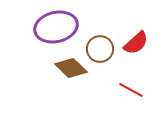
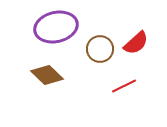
brown diamond: moved 24 px left, 7 px down
red line: moved 7 px left, 4 px up; rotated 55 degrees counterclockwise
